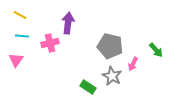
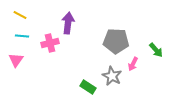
gray pentagon: moved 6 px right, 5 px up; rotated 10 degrees counterclockwise
